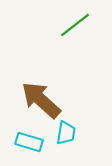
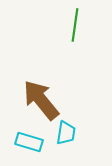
green line: rotated 44 degrees counterclockwise
brown arrow: rotated 9 degrees clockwise
